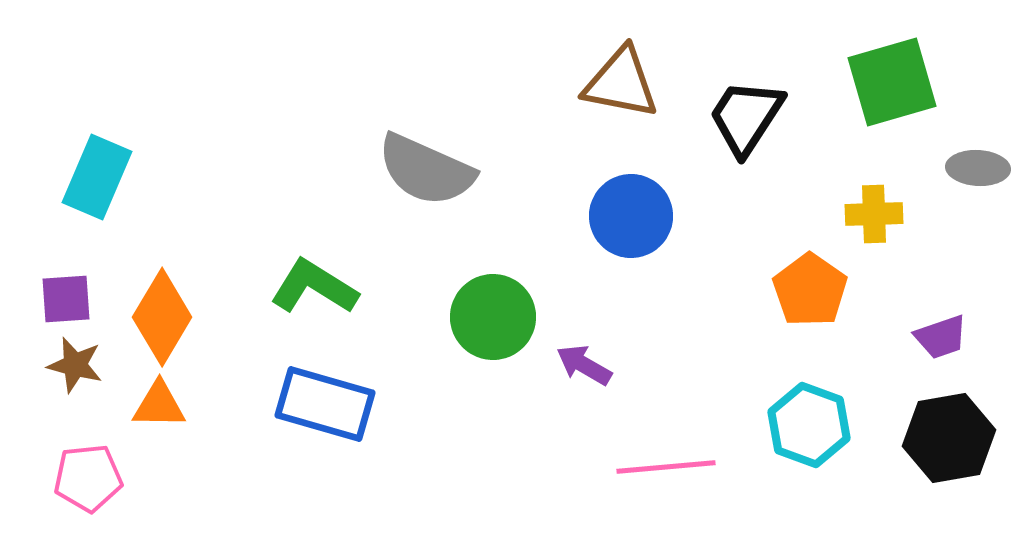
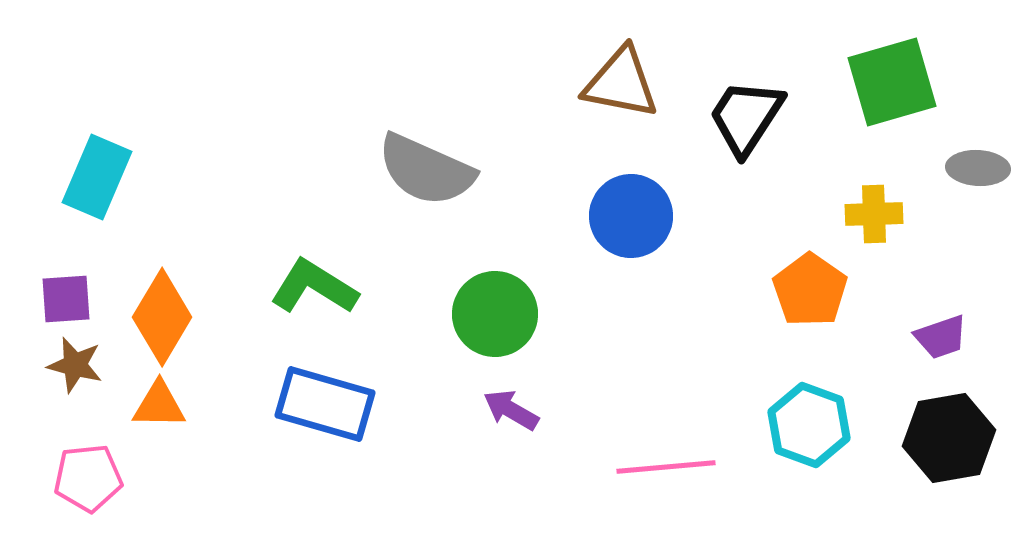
green circle: moved 2 px right, 3 px up
purple arrow: moved 73 px left, 45 px down
